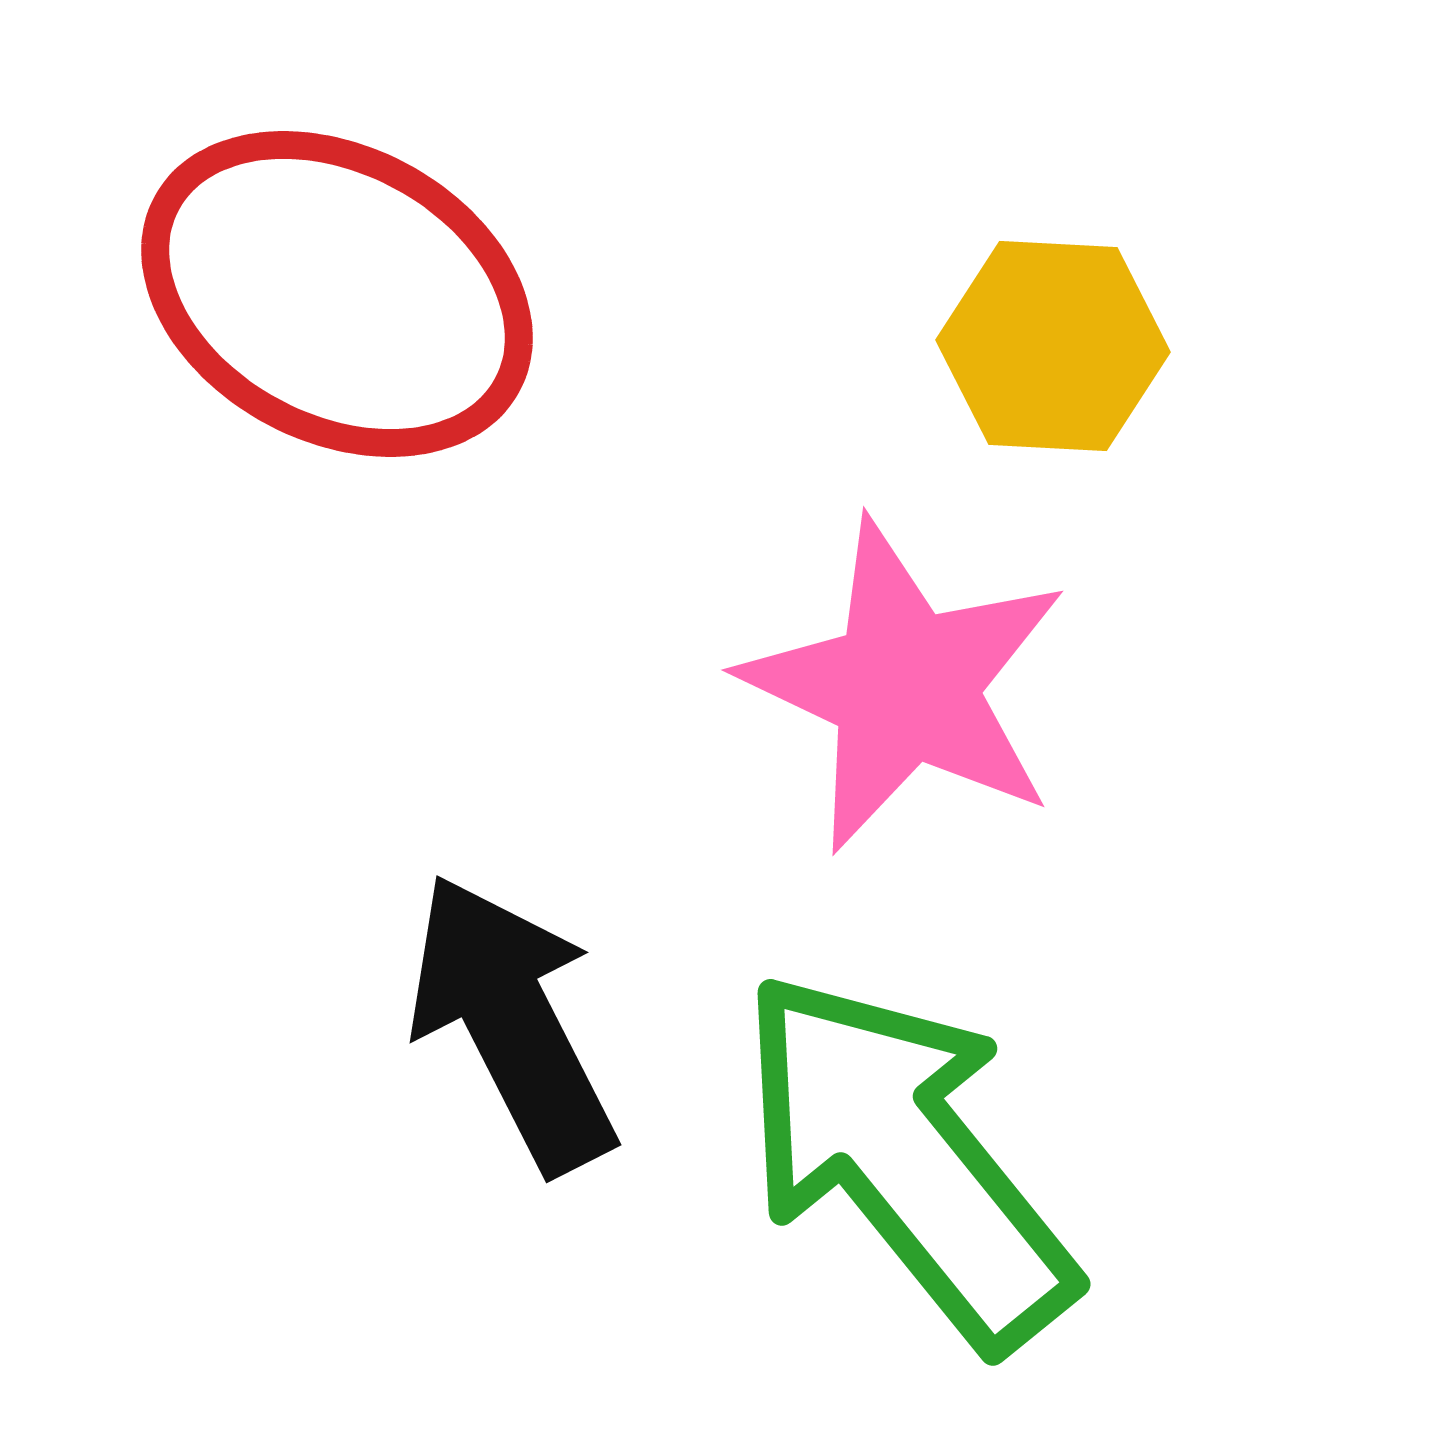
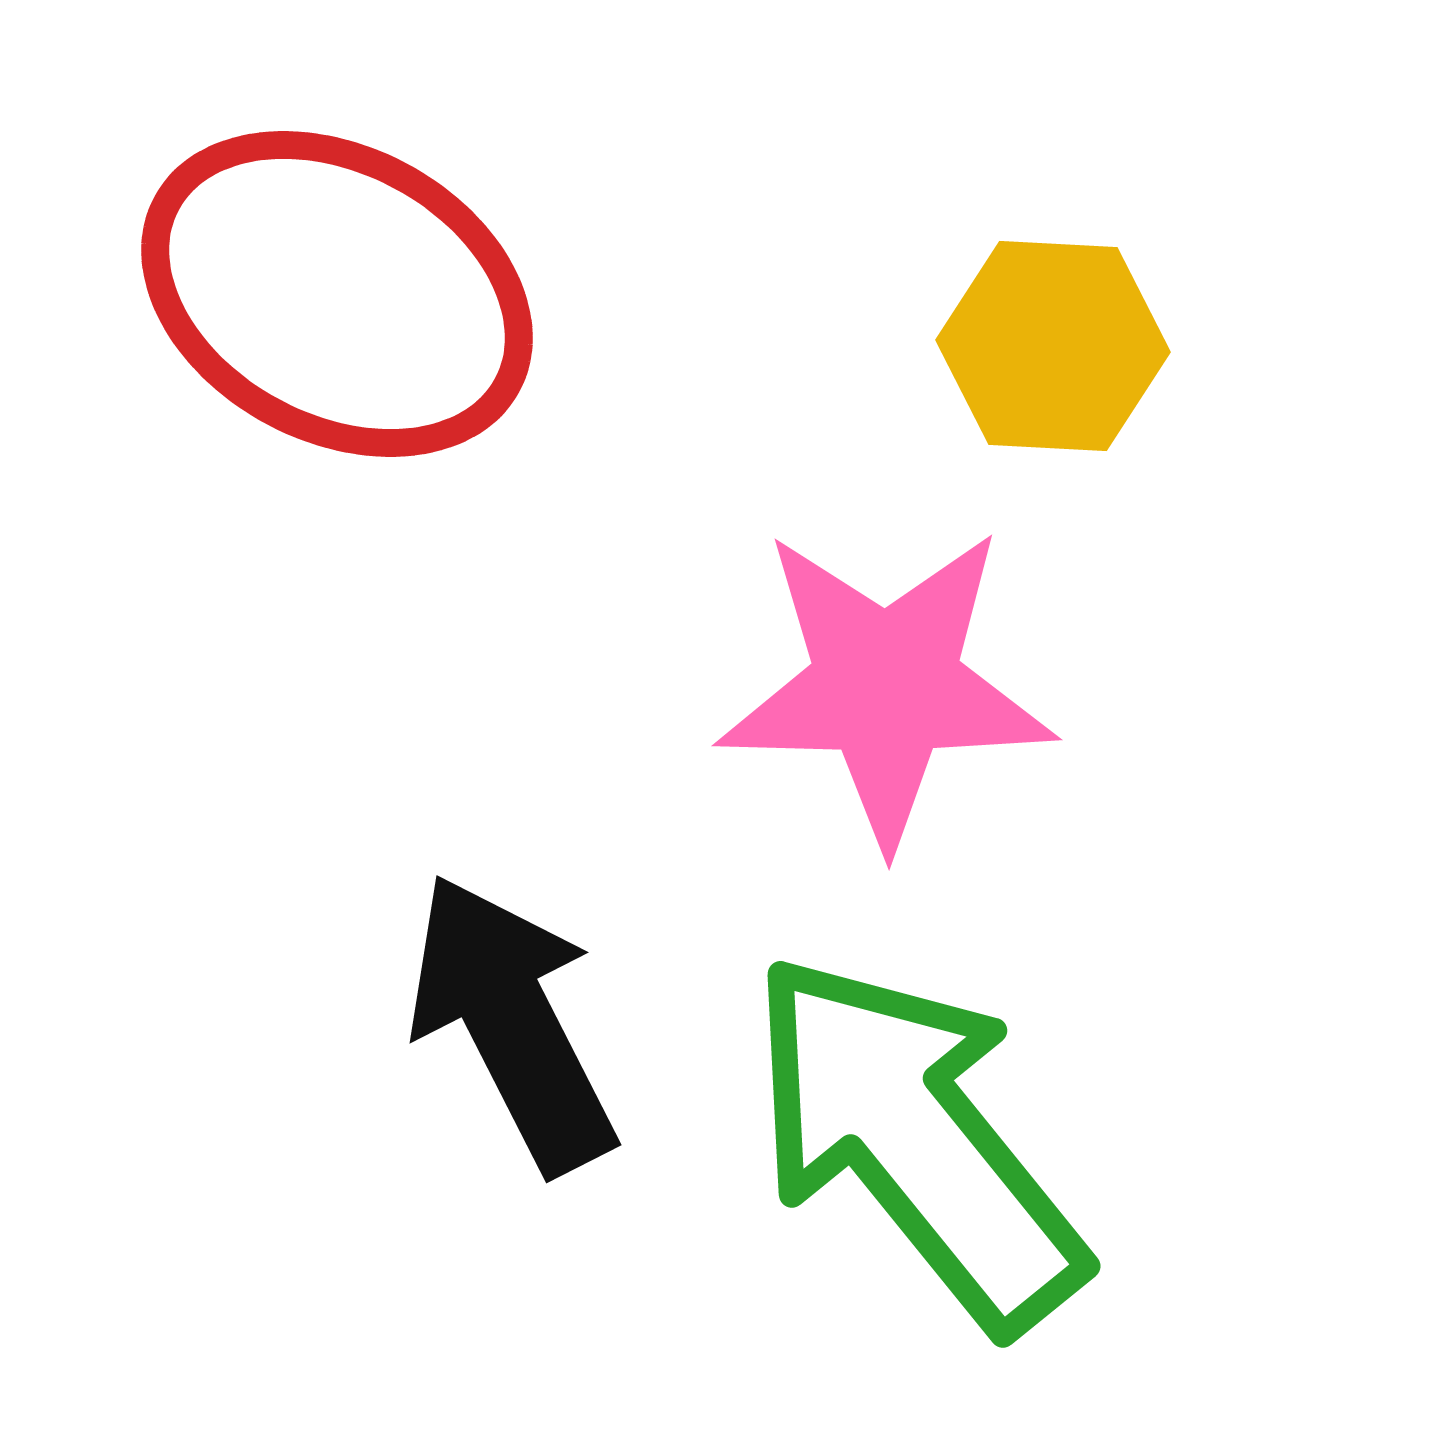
pink star: moved 19 px left; rotated 24 degrees counterclockwise
green arrow: moved 10 px right, 18 px up
